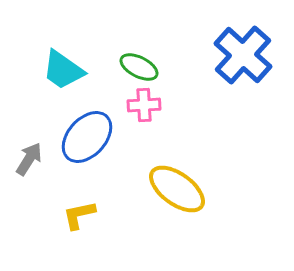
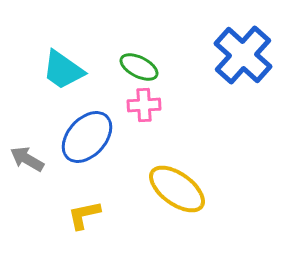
gray arrow: moved 2 px left; rotated 92 degrees counterclockwise
yellow L-shape: moved 5 px right
